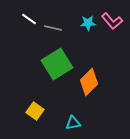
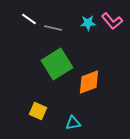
orange diamond: rotated 24 degrees clockwise
yellow square: moved 3 px right; rotated 12 degrees counterclockwise
